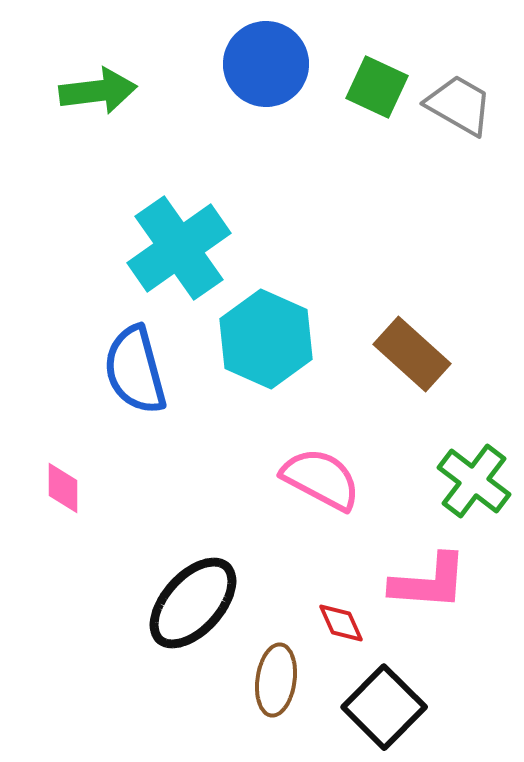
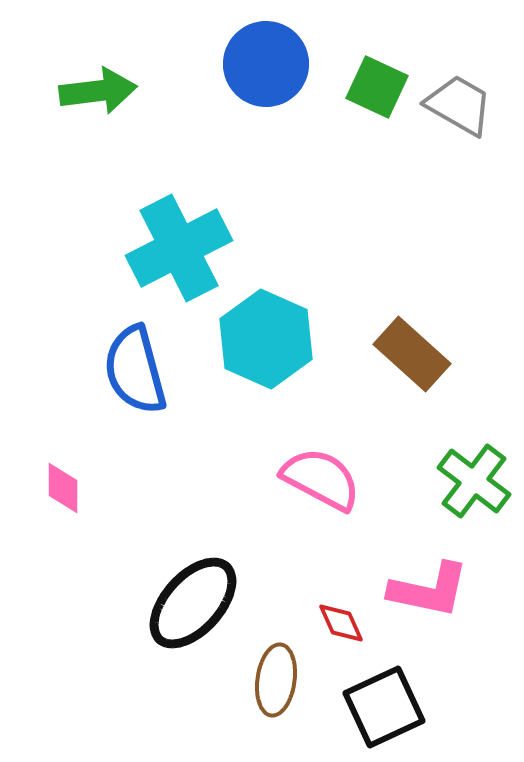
cyan cross: rotated 8 degrees clockwise
pink L-shape: moved 8 px down; rotated 8 degrees clockwise
black square: rotated 20 degrees clockwise
